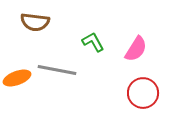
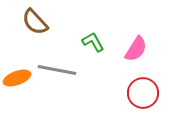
brown semicircle: rotated 40 degrees clockwise
